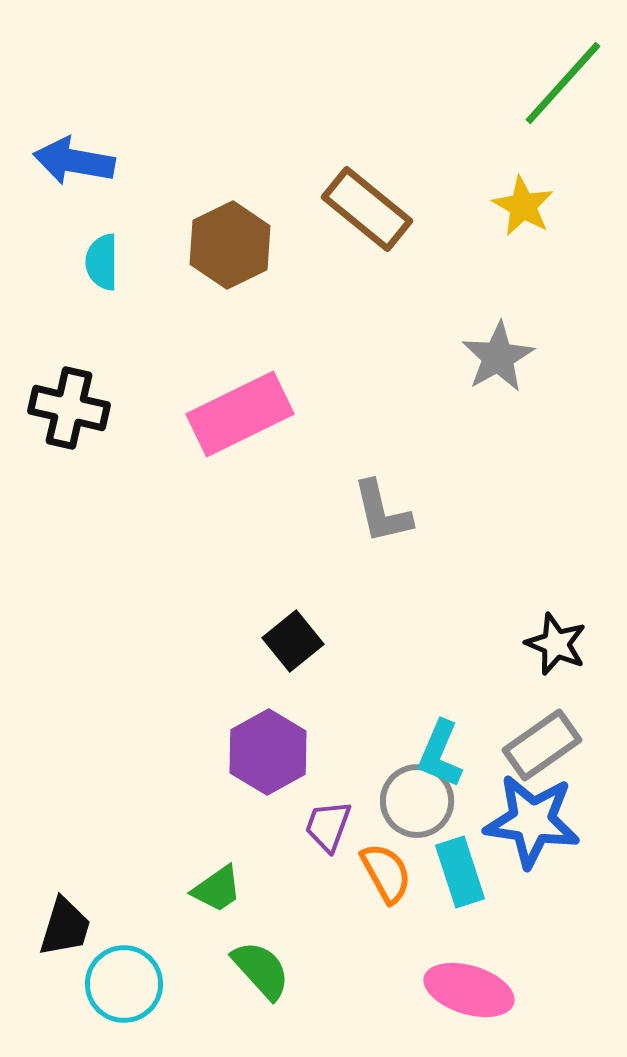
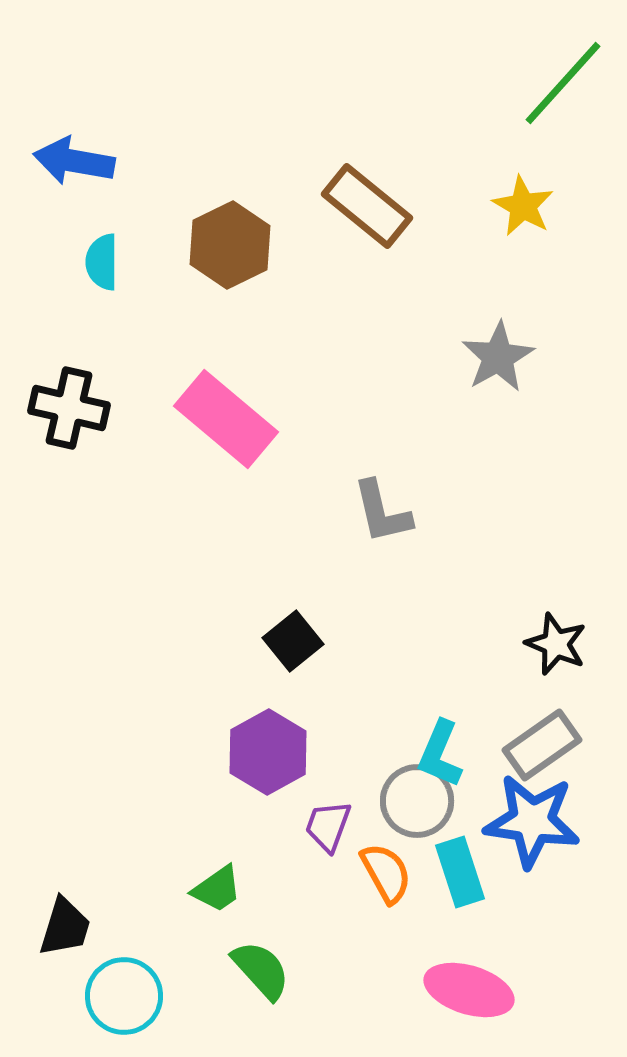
brown rectangle: moved 3 px up
pink rectangle: moved 14 px left, 5 px down; rotated 66 degrees clockwise
cyan circle: moved 12 px down
